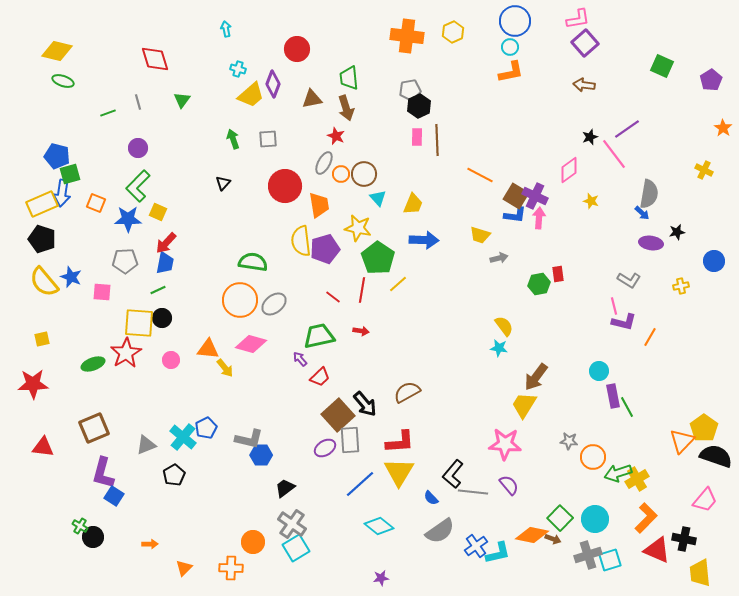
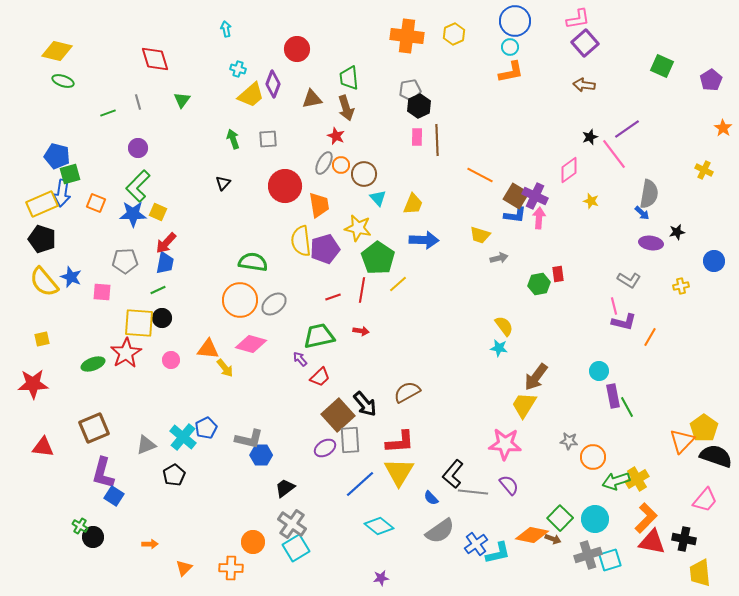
yellow hexagon at (453, 32): moved 1 px right, 2 px down
orange circle at (341, 174): moved 9 px up
blue star at (128, 219): moved 5 px right, 5 px up
red line at (333, 297): rotated 56 degrees counterclockwise
green arrow at (618, 473): moved 2 px left, 8 px down
blue cross at (476, 546): moved 2 px up
red triangle at (657, 550): moved 5 px left, 8 px up; rotated 12 degrees counterclockwise
